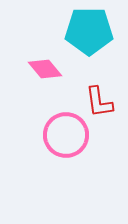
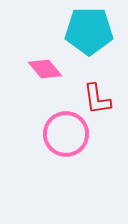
red L-shape: moved 2 px left, 3 px up
pink circle: moved 1 px up
